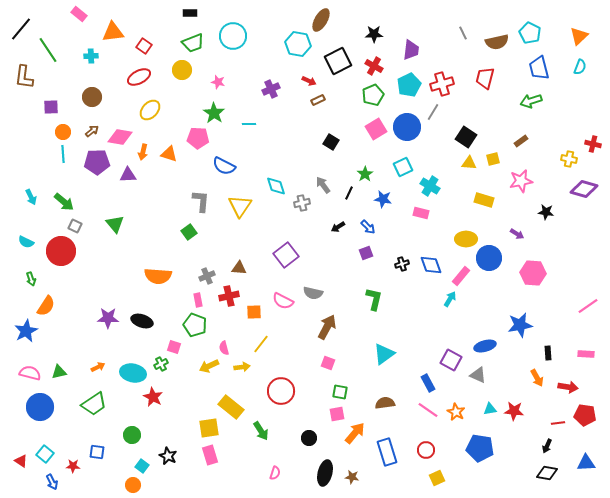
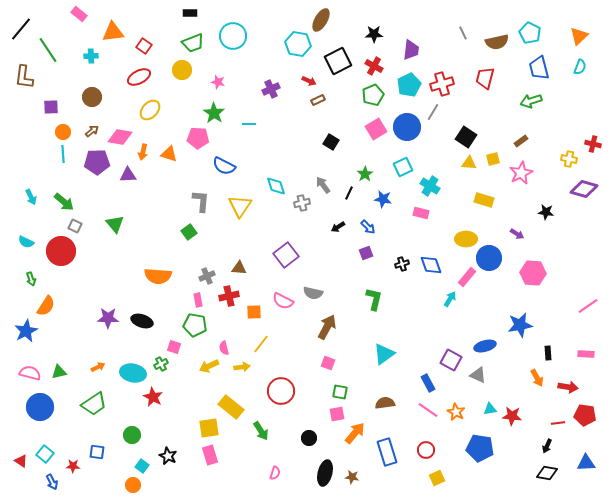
pink star at (521, 181): moved 8 px up; rotated 15 degrees counterclockwise
pink rectangle at (461, 276): moved 6 px right, 1 px down
green pentagon at (195, 325): rotated 10 degrees counterclockwise
red star at (514, 411): moved 2 px left, 5 px down
